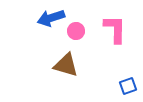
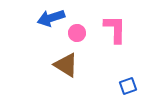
pink circle: moved 1 px right, 2 px down
brown triangle: rotated 16 degrees clockwise
